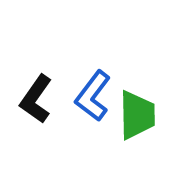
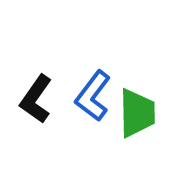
green trapezoid: moved 2 px up
